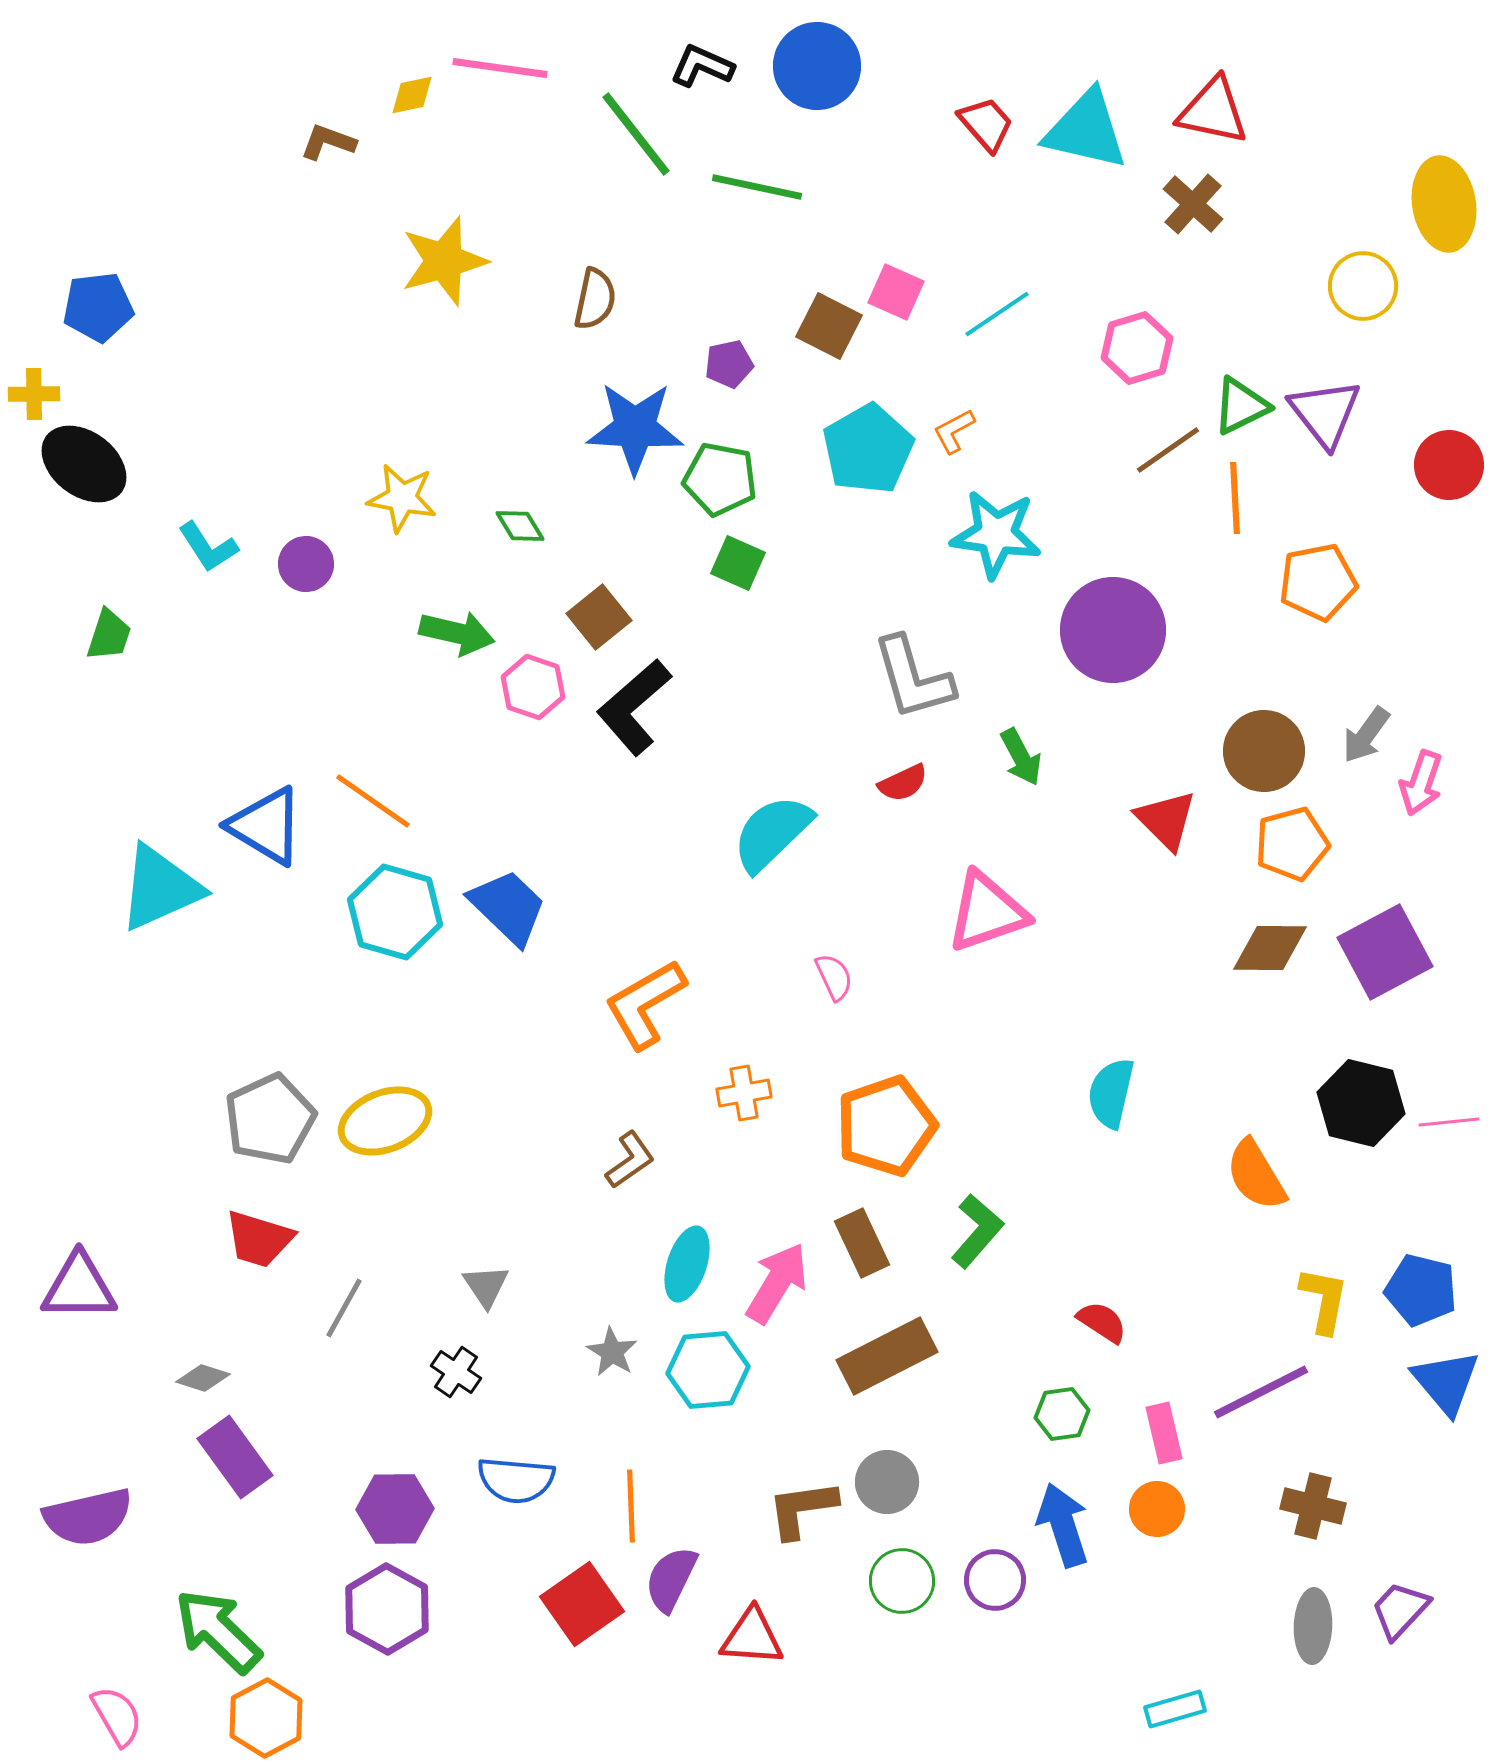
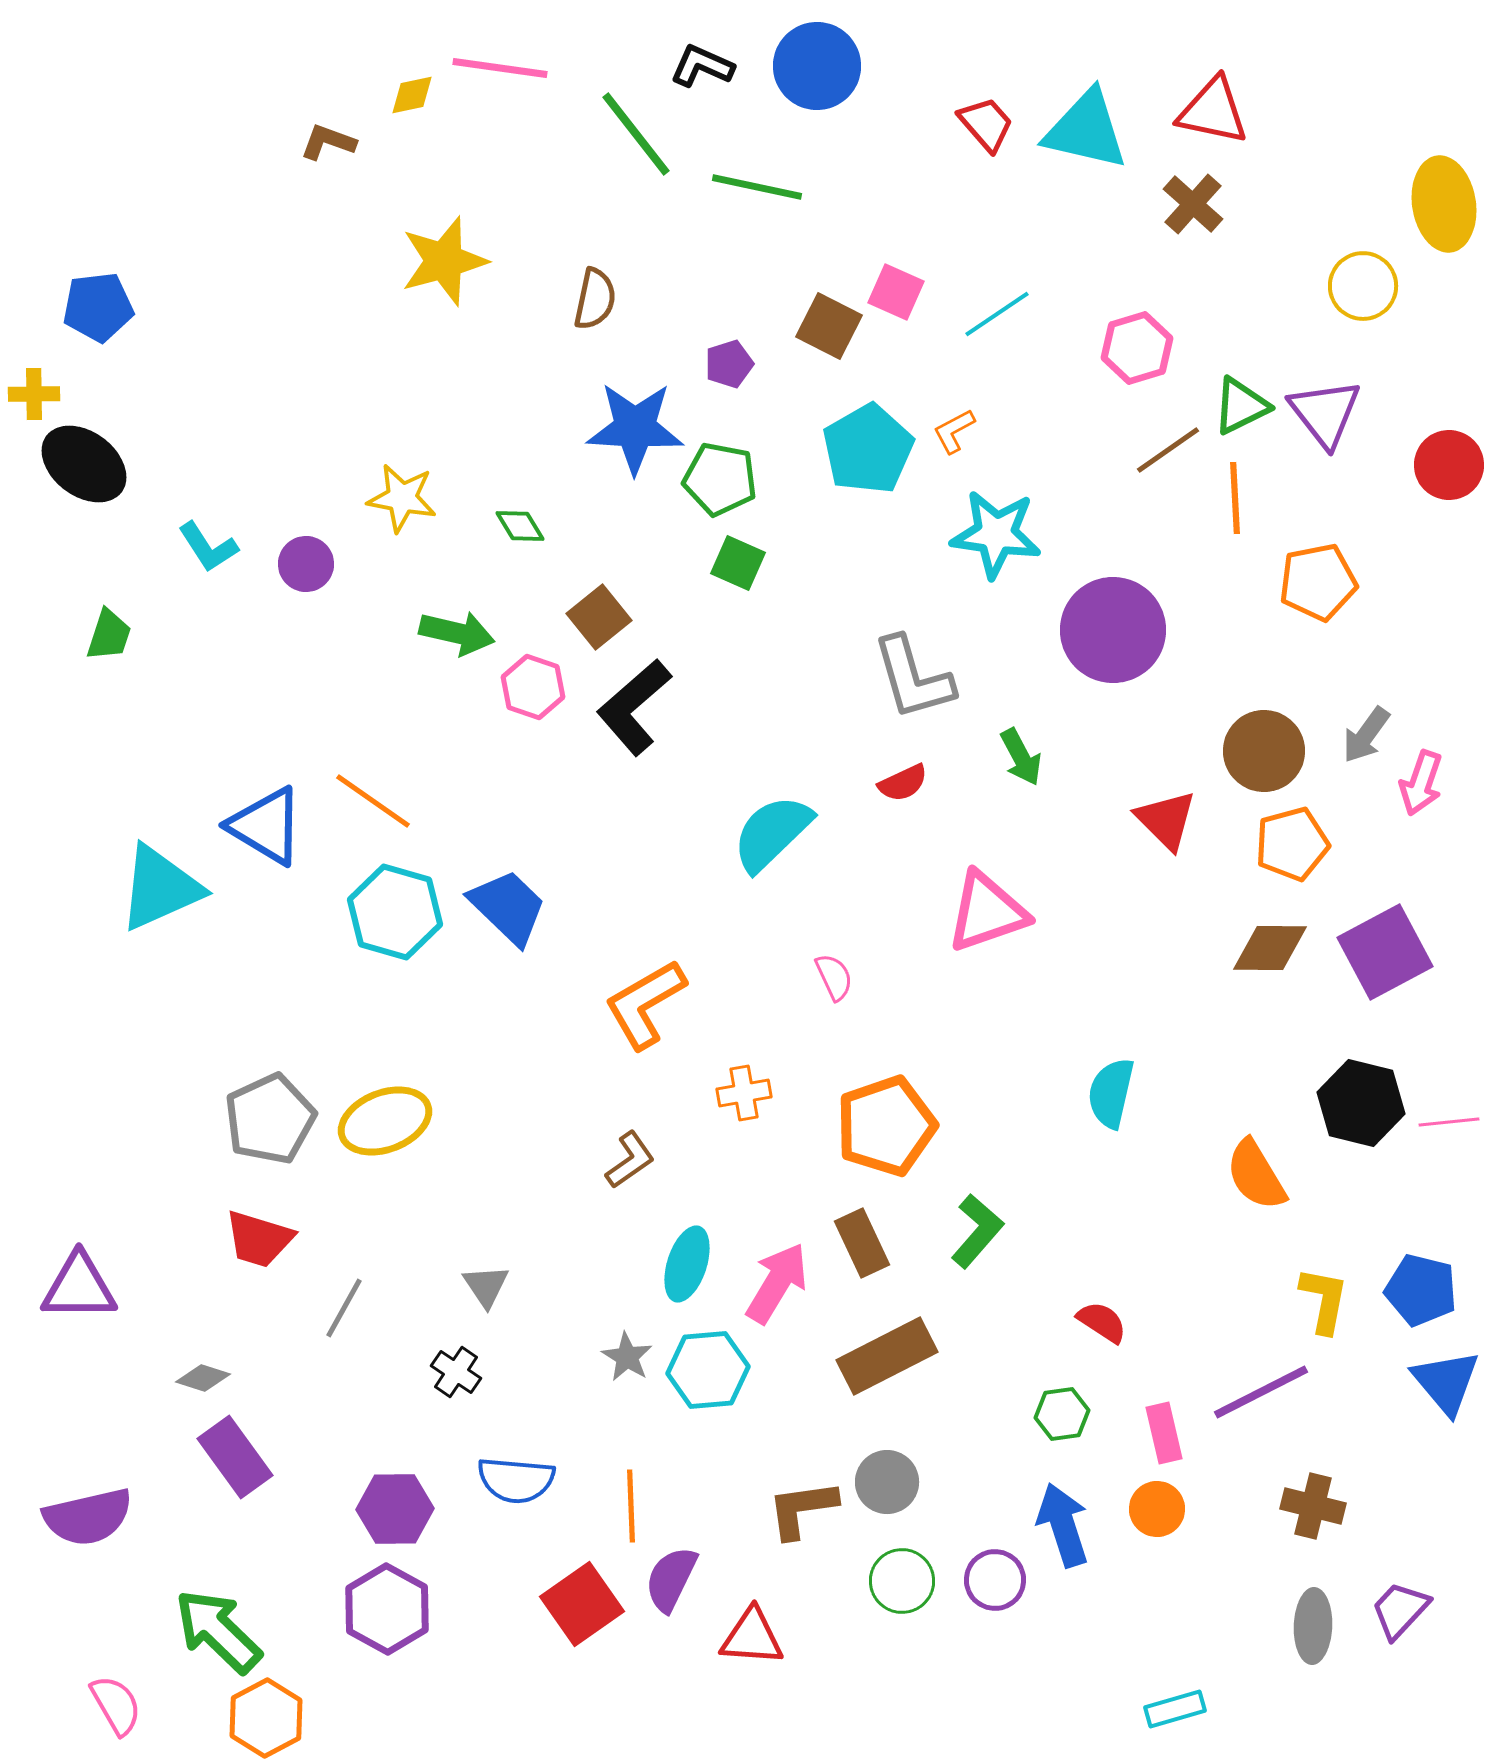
purple pentagon at (729, 364): rotated 6 degrees counterclockwise
gray star at (612, 1352): moved 15 px right, 5 px down
pink semicircle at (117, 1716): moved 1 px left, 11 px up
